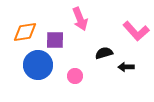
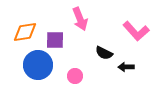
black semicircle: rotated 138 degrees counterclockwise
